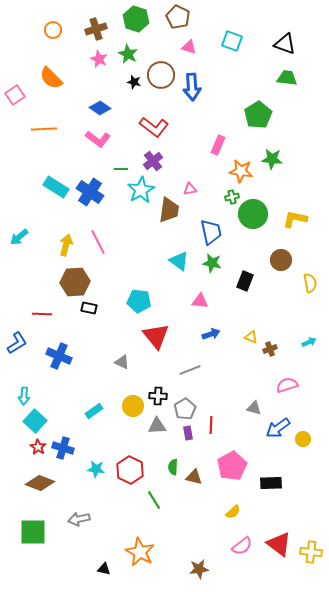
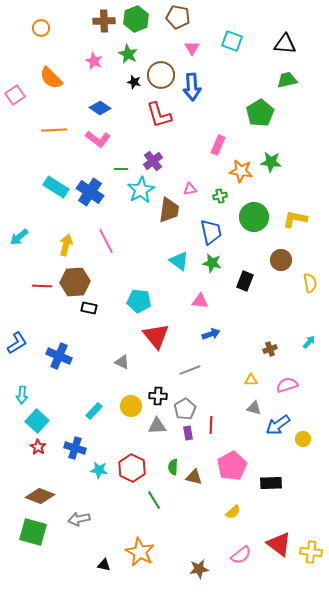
brown pentagon at (178, 17): rotated 15 degrees counterclockwise
green hexagon at (136, 19): rotated 20 degrees clockwise
brown cross at (96, 29): moved 8 px right, 8 px up; rotated 15 degrees clockwise
orange circle at (53, 30): moved 12 px left, 2 px up
black triangle at (285, 44): rotated 15 degrees counterclockwise
pink triangle at (189, 47): moved 3 px right, 1 px down; rotated 42 degrees clockwise
pink star at (99, 59): moved 5 px left, 2 px down
green trapezoid at (287, 78): moved 2 px down; rotated 20 degrees counterclockwise
green pentagon at (258, 115): moved 2 px right, 2 px up
red L-shape at (154, 127): moved 5 px right, 12 px up; rotated 36 degrees clockwise
orange line at (44, 129): moved 10 px right, 1 px down
green star at (272, 159): moved 1 px left, 3 px down
green cross at (232, 197): moved 12 px left, 1 px up
green circle at (253, 214): moved 1 px right, 3 px down
pink line at (98, 242): moved 8 px right, 1 px up
red line at (42, 314): moved 28 px up
yellow triangle at (251, 337): moved 43 px down; rotated 24 degrees counterclockwise
cyan arrow at (309, 342): rotated 24 degrees counterclockwise
cyan arrow at (24, 396): moved 2 px left, 1 px up
yellow circle at (133, 406): moved 2 px left
cyan rectangle at (94, 411): rotated 12 degrees counterclockwise
cyan square at (35, 421): moved 2 px right
blue arrow at (278, 428): moved 3 px up
blue cross at (63, 448): moved 12 px right
cyan star at (96, 469): moved 3 px right, 1 px down
red hexagon at (130, 470): moved 2 px right, 2 px up
brown diamond at (40, 483): moved 13 px down
green square at (33, 532): rotated 16 degrees clockwise
pink semicircle at (242, 546): moved 1 px left, 9 px down
black triangle at (104, 569): moved 4 px up
